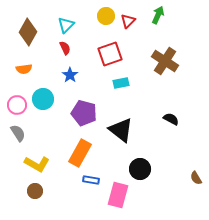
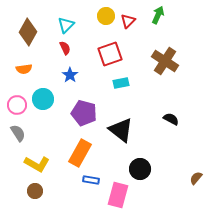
brown semicircle: rotated 72 degrees clockwise
